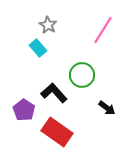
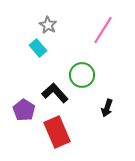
black L-shape: moved 1 px right
black arrow: rotated 72 degrees clockwise
red rectangle: rotated 32 degrees clockwise
